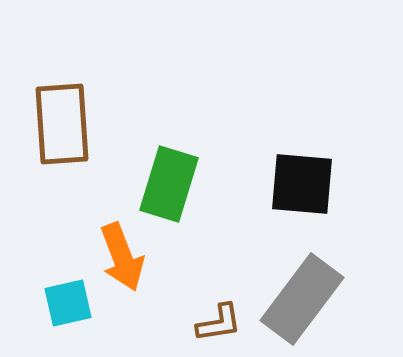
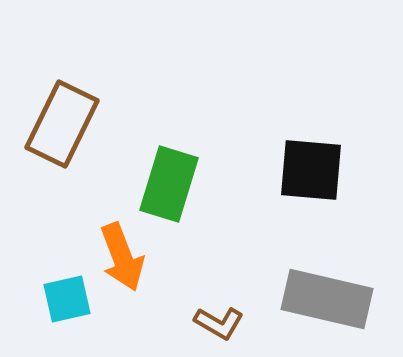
brown rectangle: rotated 30 degrees clockwise
black square: moved 9 px right, 14 px up
gray rectangle: moved 25 px right; rotated 66 degrees clockwise
cyan square: moved 1 px left, 4 px up
brown L-shape: rotated 39 degrees clockwise
